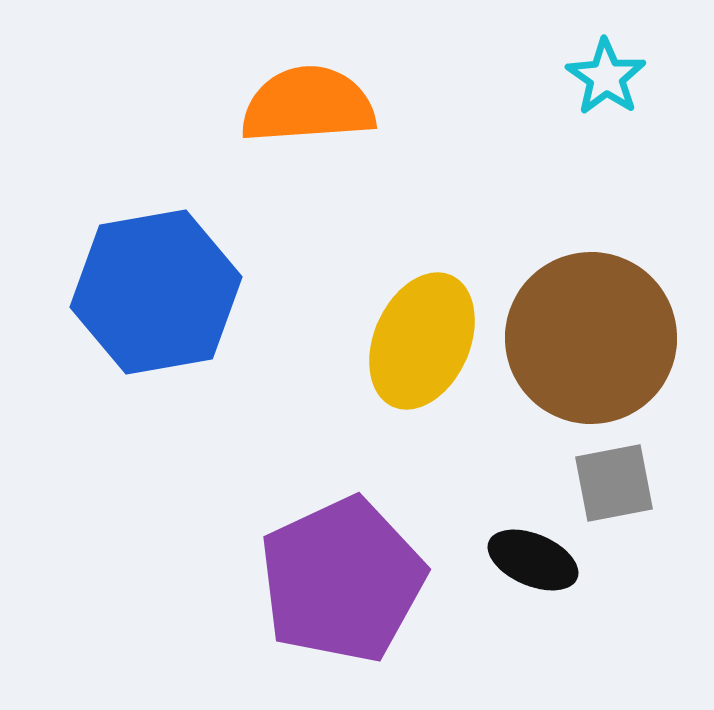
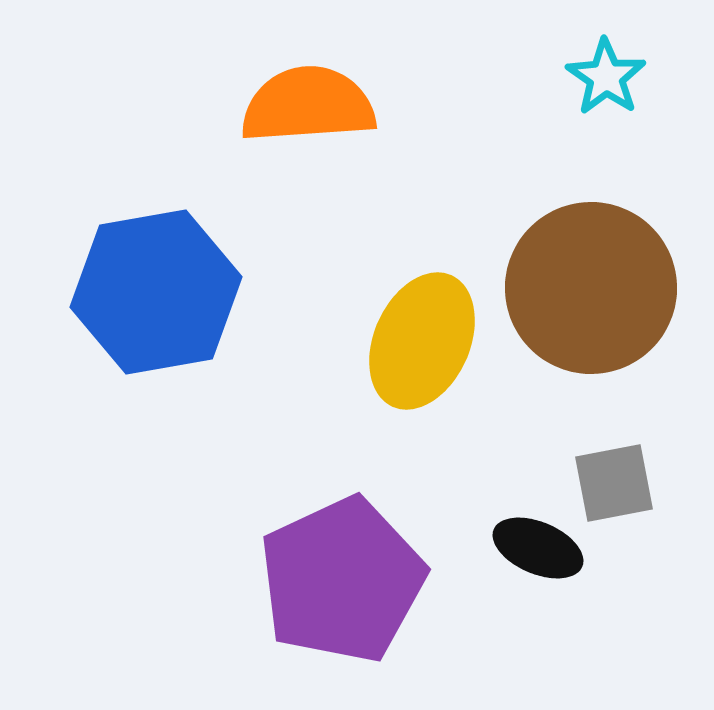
brown circle: moved 50 px up
black ellipse: moved 5 px right, 12 px up
